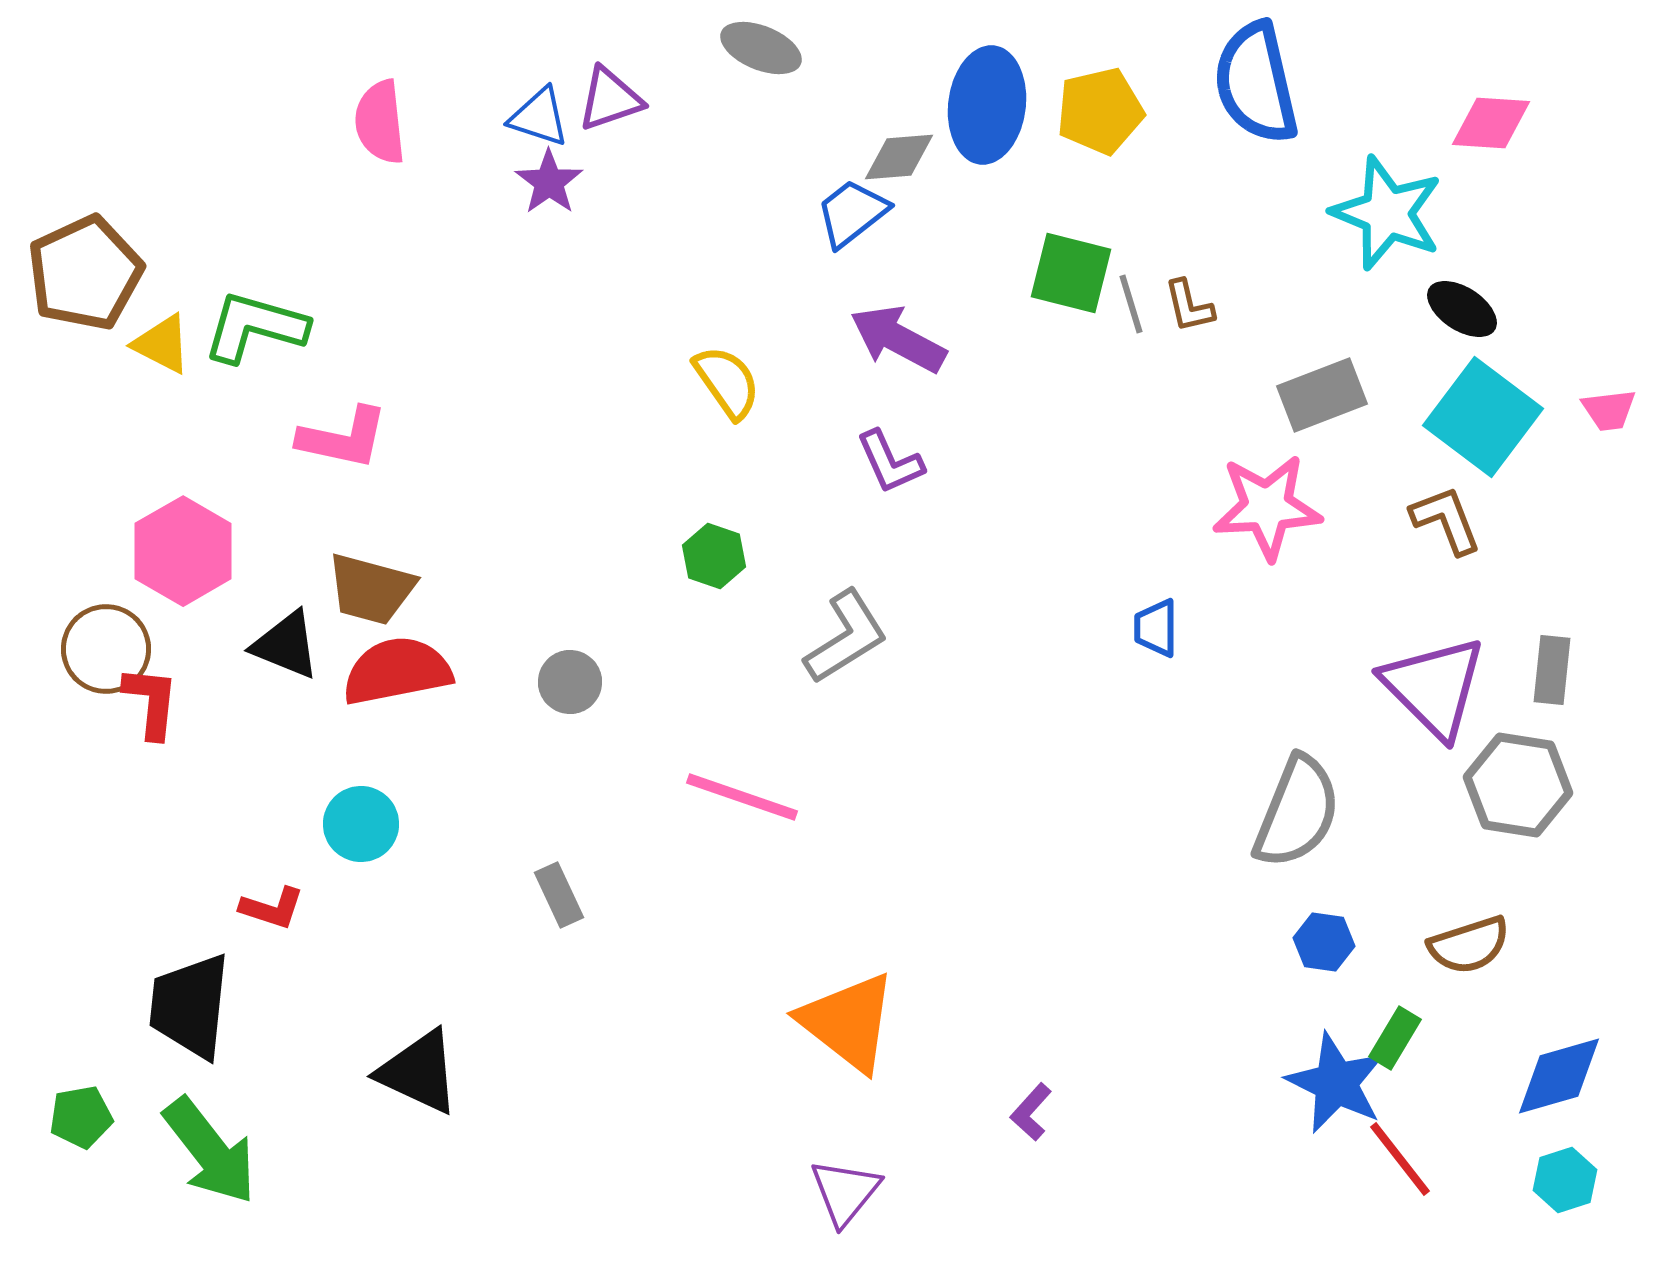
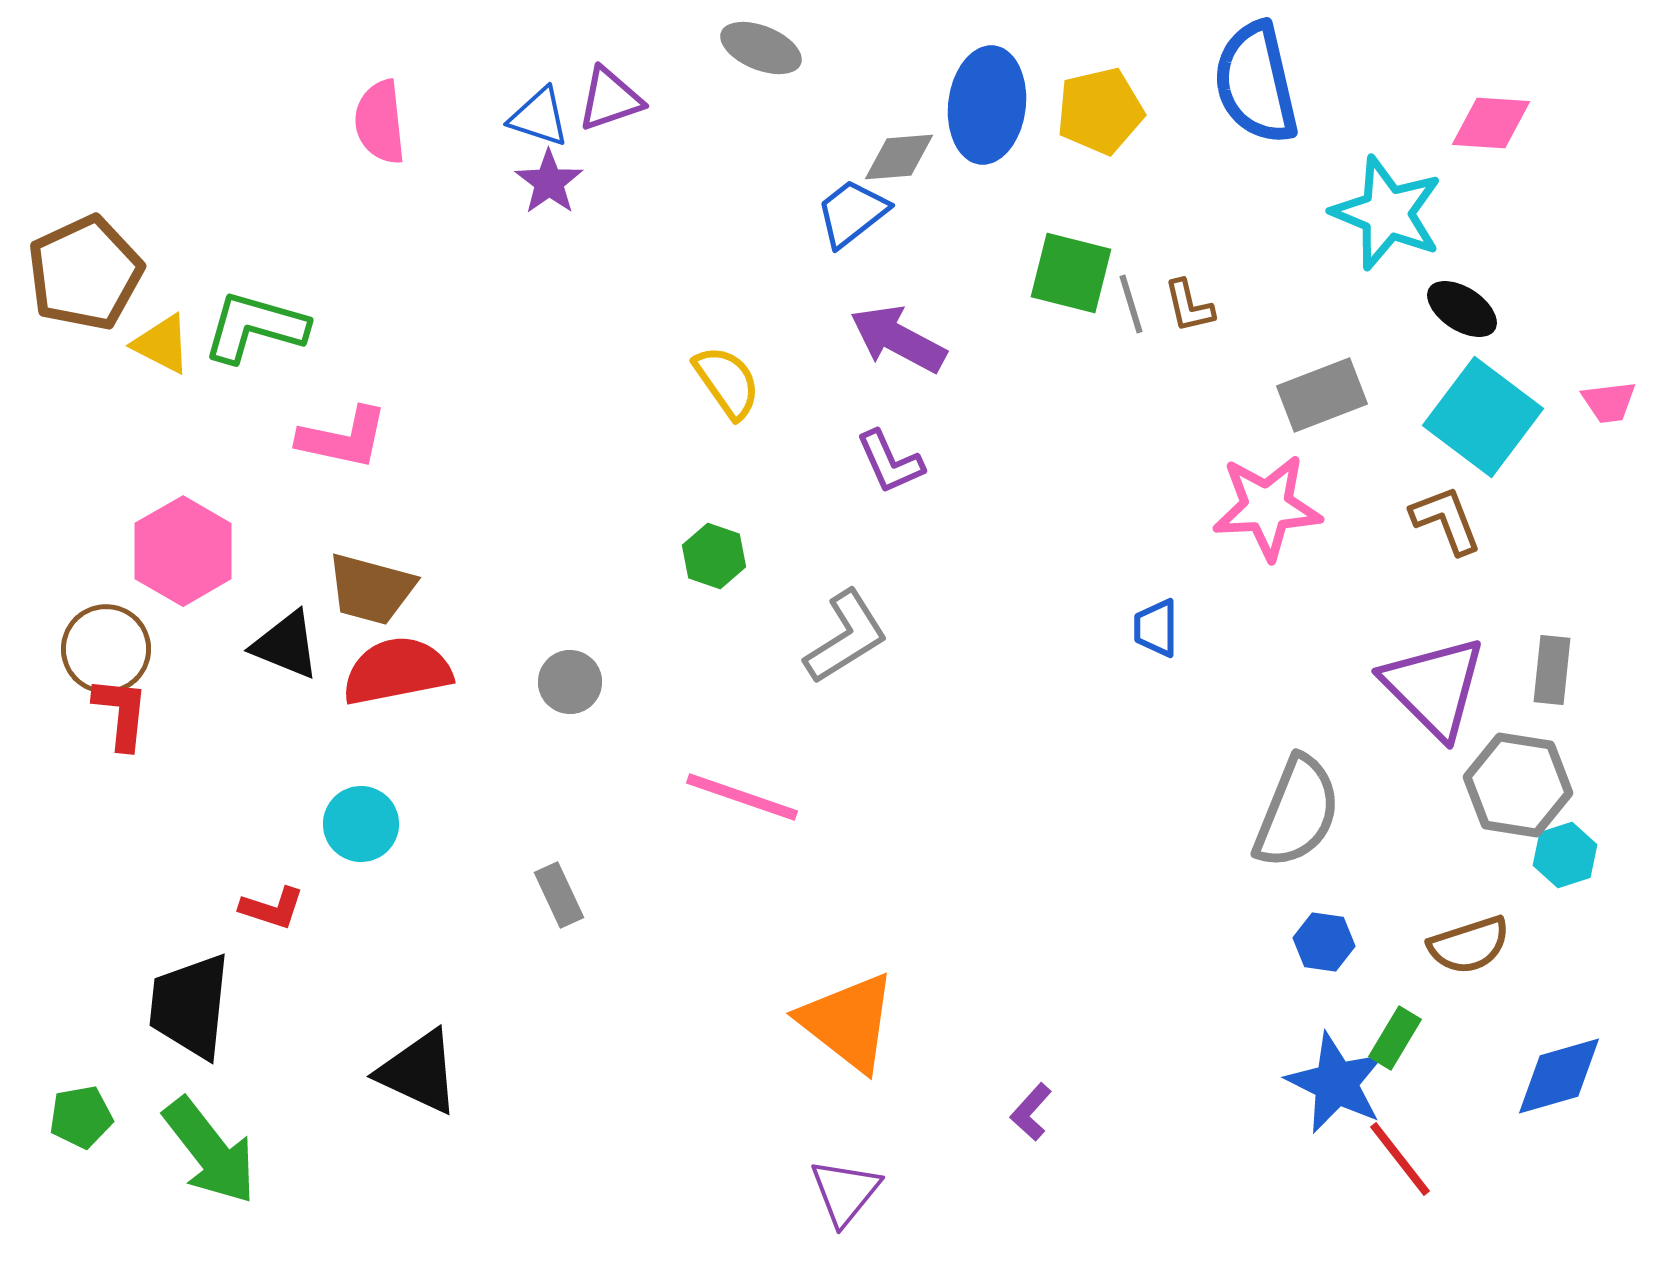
pink trapezoid at (1609, 410): moved 8 px up
red L-shape at (151, 702): moved 30 px left, 11 px down
cyan hexagon at (1565, 1180): moved 325 px up
